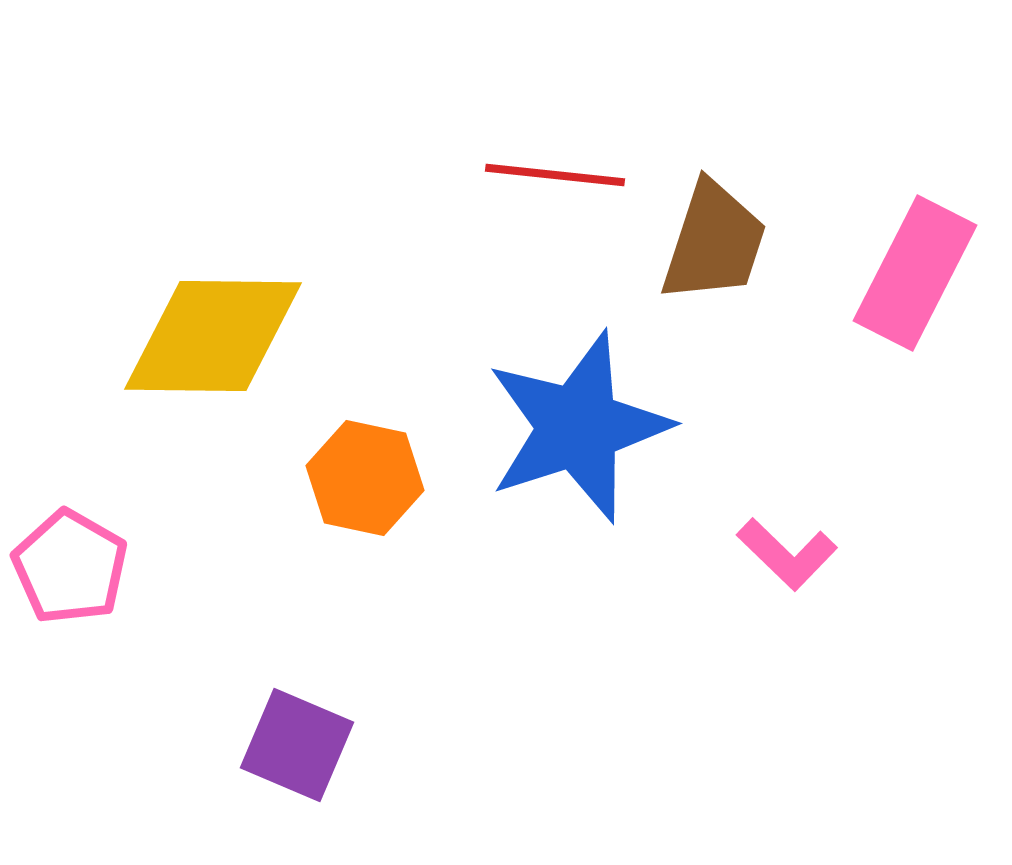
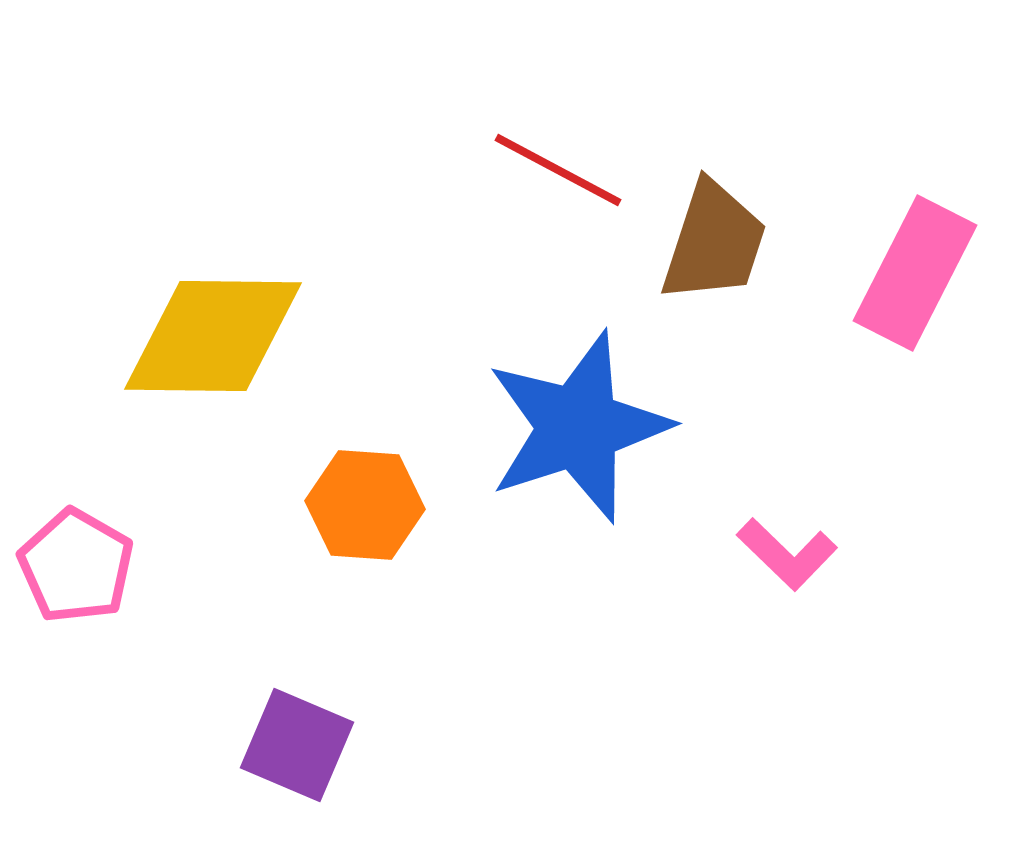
red line: moved 3 px right, 5 px up; rotated 22 degrees clockwise
orange hexagon: moved 27 px down; rotated 8 degrees counterclockwise
pink pentagon: moved 6 px right, 1 px up
